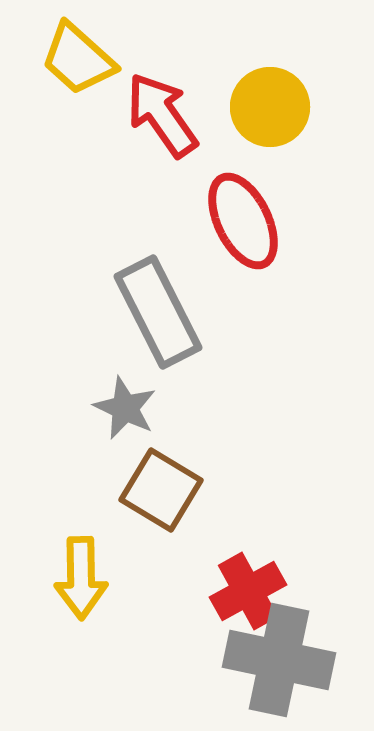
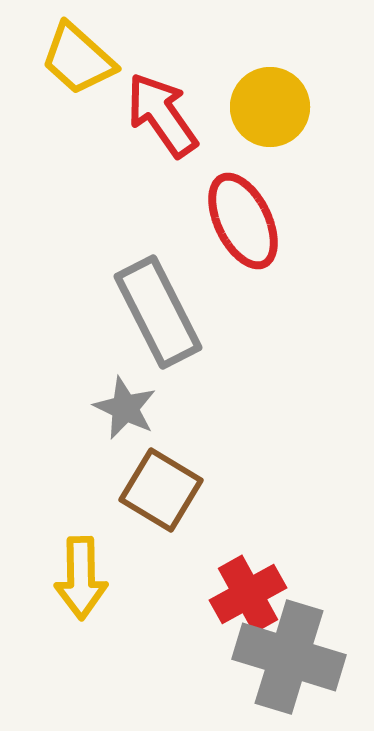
red cross: moved 3 px down
gray cross: moved 10 px right, 3 px up; rotated 5 degrees clockwise
